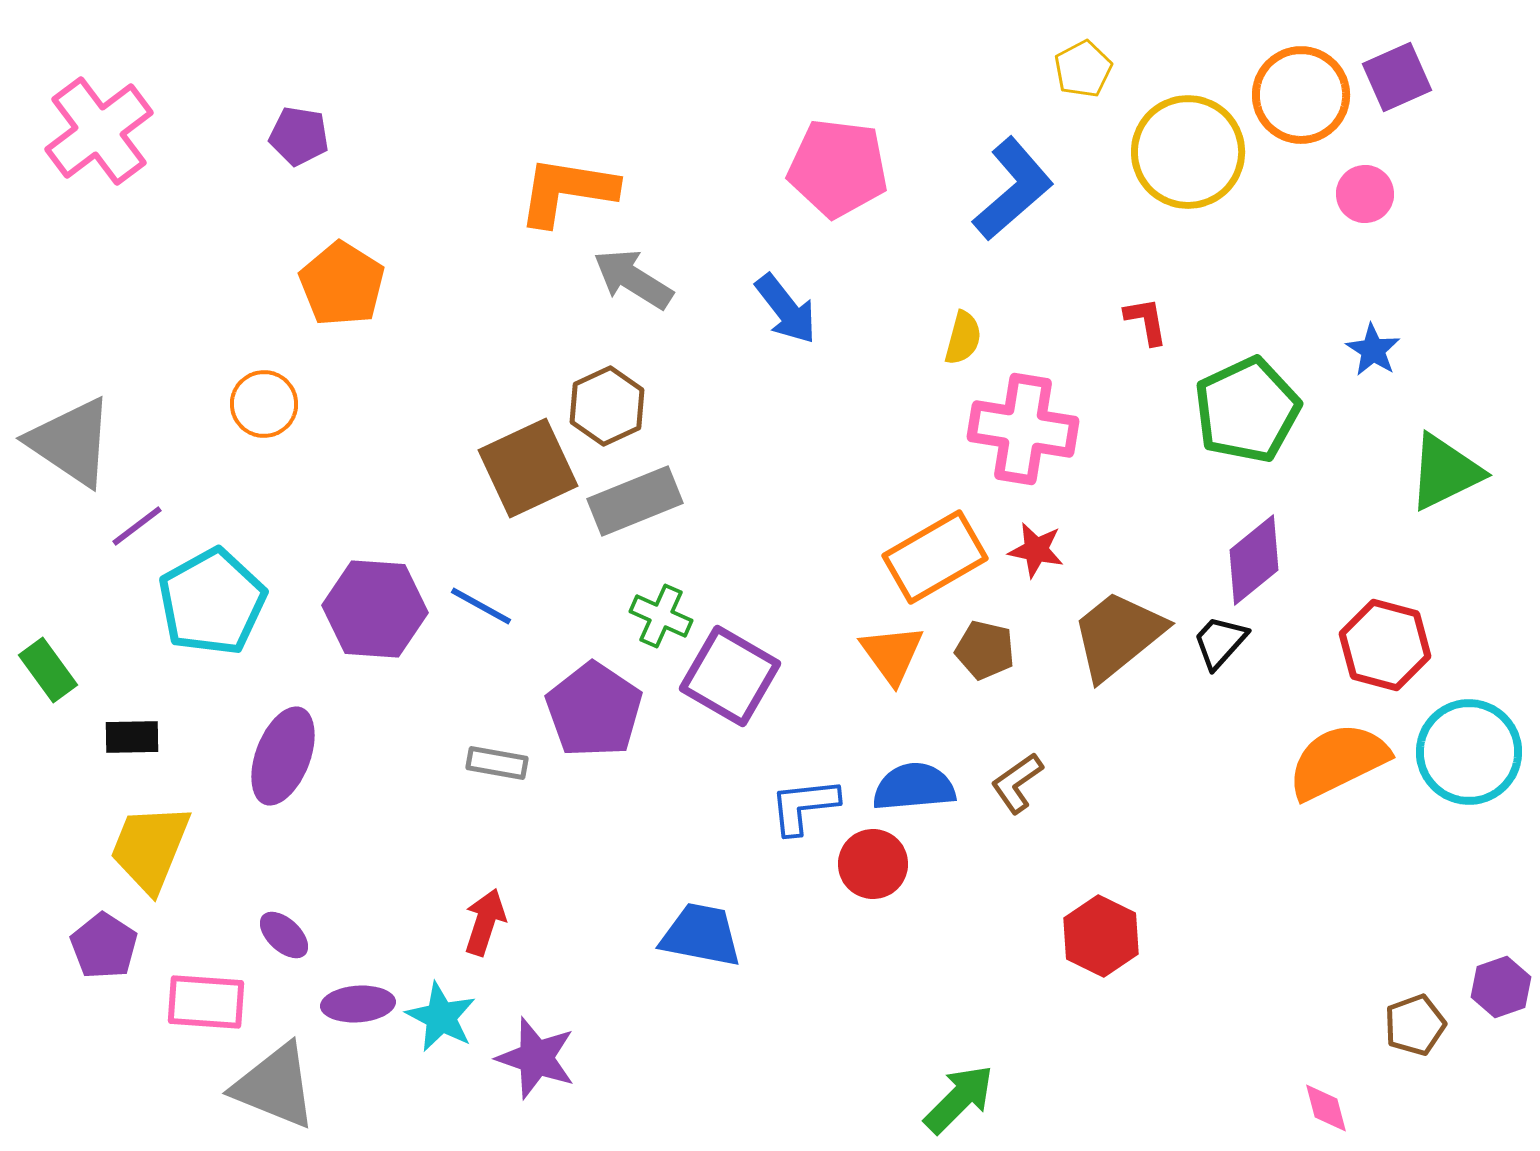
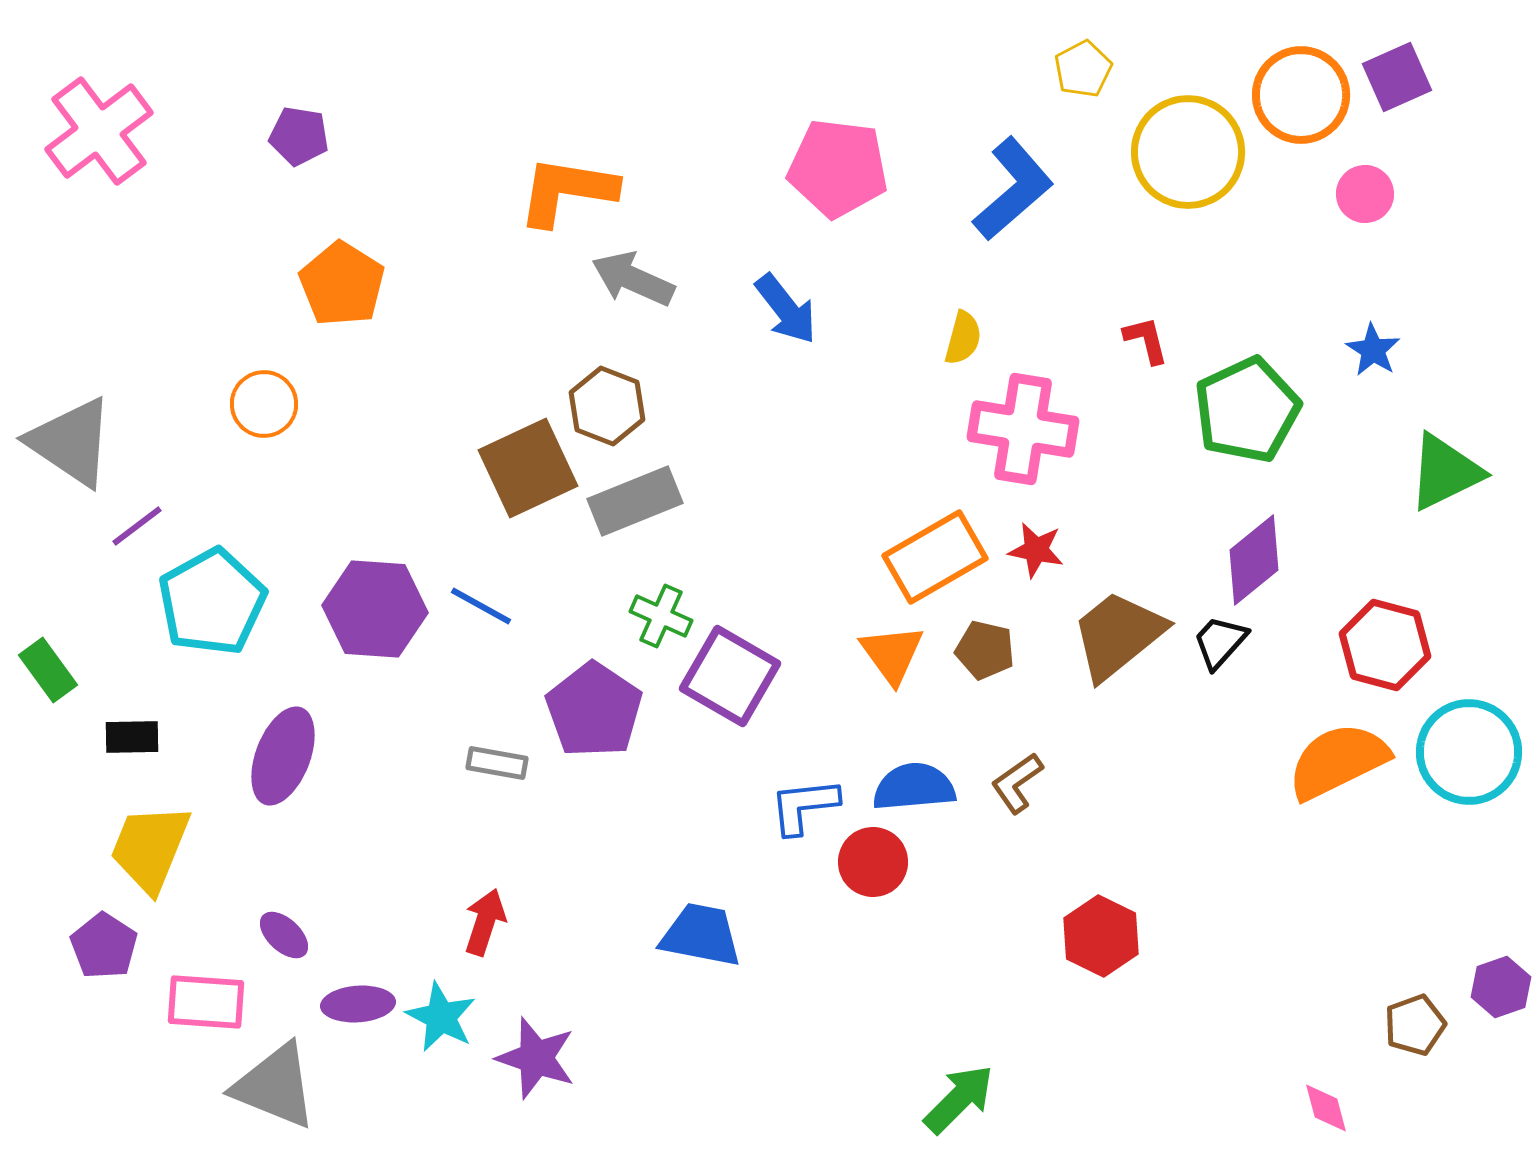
gray arrow at (633, 279): rotated 8 degrees counterclockwise
red L-shape at (1146, 321): moved 19 px down; rotated 4 degrees counterclockwise
brown hexagon at (607, 406): rotated 14 degrees counterclockwise
red circle at (873, 864): moved 2 px up
